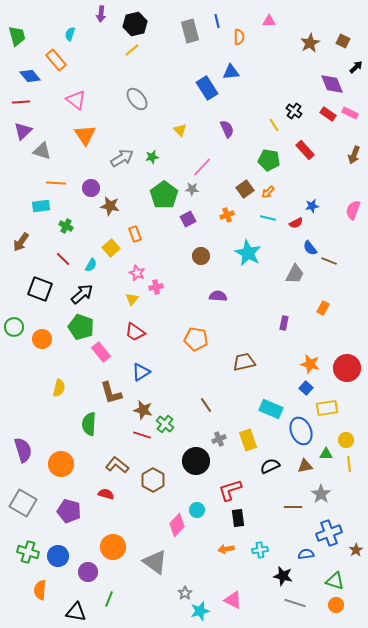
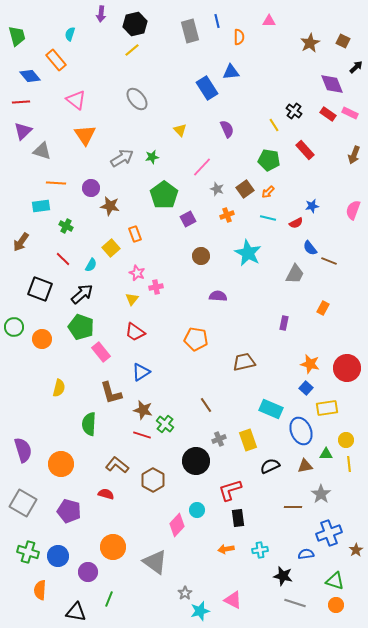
gray star at (192, 189): moved 25 px right; rotated 16 degrees clockwise
